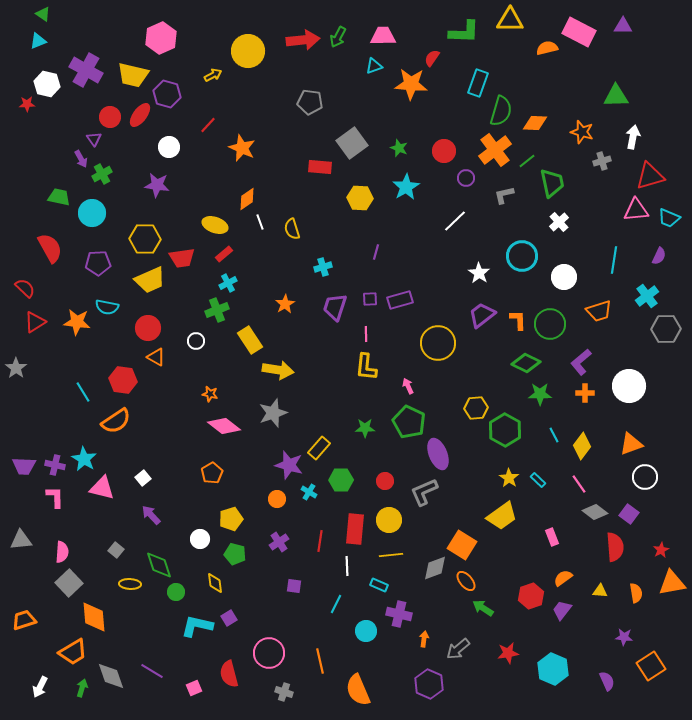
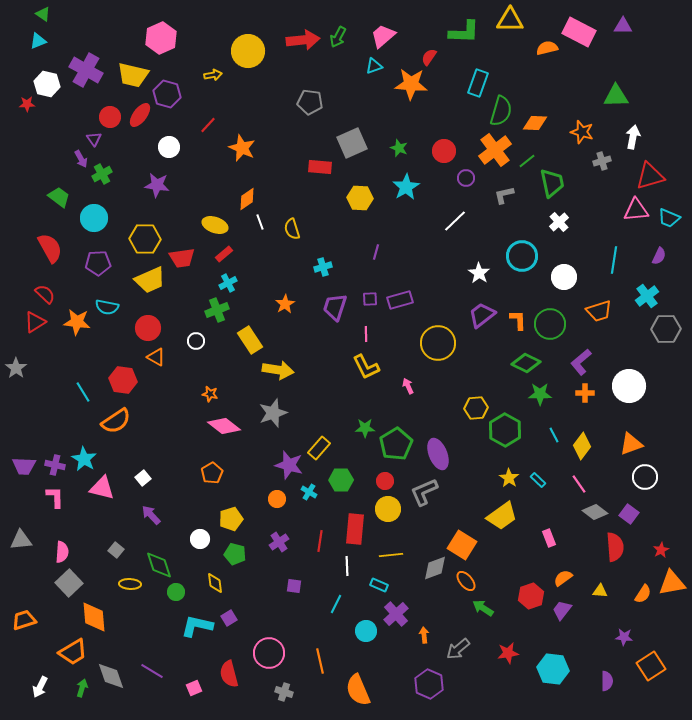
pink trapezoid at (383, 36): rotated 40 degrees counterclockwise
red semicircle at (432, 58): moved 3 px left, 1 px up
yellow arrow at (213, 75): rotated 18 degrees clockwise
gray square at (352, 143): rotated 12 degrees clockwise
green trapezoid at (59, 197): rotated 25 degrees clockwise
cyan circle at (92, 213): moved 2 px right, 5 px down
red semicircle at (25, 288): moved 20 px right, 6 px down
yellow L-shape at (366, 367): rotated 32 degrees counterclockwise
green pentagon at (409, 422): moved 13 px left, 22 px down; rotated 16 degrees clockwise
yellow circle at (389, 520): moved 1 px left, 11 px up
pink rectangle at (552, 537): moved 3 px left, 1 px down
orange semicircle at (636, 593): moved 7 px right, 1 px down; rotated 42 degrees clockwise
purple cross at (399, 614): moved 3 px left; rotated 35 degrees clockwise
orange arrow at (424, 639): moved 4 px up; rotated 14 degrees counterclockwise
cyan hexagon at (553, 669): rotated 16 degrees counterclockwise
purple semicircle at (607, 681): rotated 24 degrees clockwise
